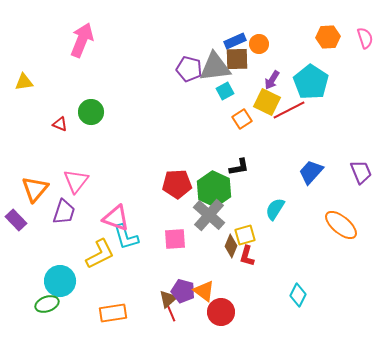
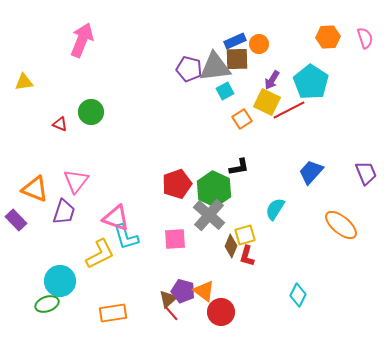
purple trapezoid at (361, 172): moved 5 px right, 1 px down
red pentagon at (177, 184): rotated 16 degrees counterclockwise
orange triangle at (35, 189): rotated 48 degrees counterclockwise
red line at (171, 313): rotated 18 degrees counterclockwise
